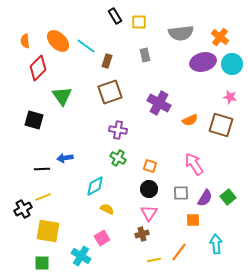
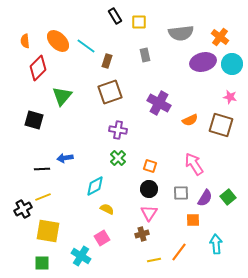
green triangle at (62, 96): rotated 15 degrees clockwise
green cross at (118, 158): rotated 14 degrees clockwise
